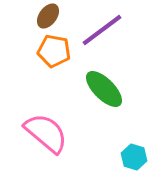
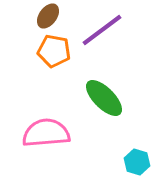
green ellipse: moved 9 px down
pink semicircle: rotated 45 degrees counterclockwise
cyan hexagon: moved 3 px right, 5 px down
